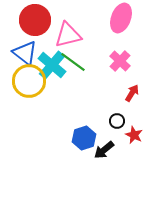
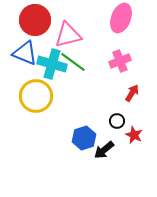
blue triangle: rotated 16 degrees counterclockwise
pink cross: rotated 25 degrees clockwise
cyan cross: moved 1 px up; rotated 24 degrees counterclockwise
yellow circle: moved 7 px right, 15 px down
